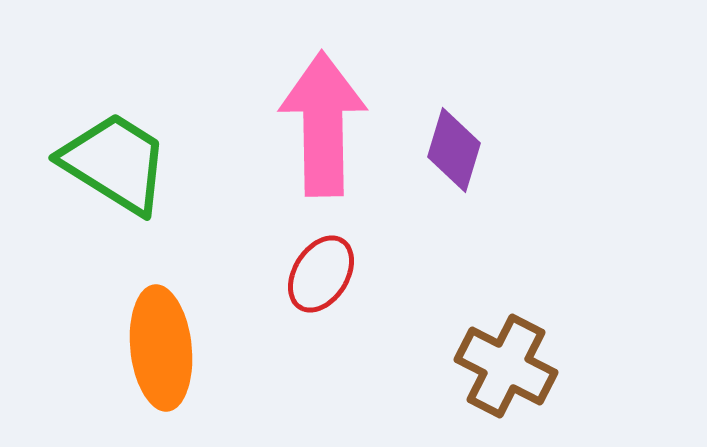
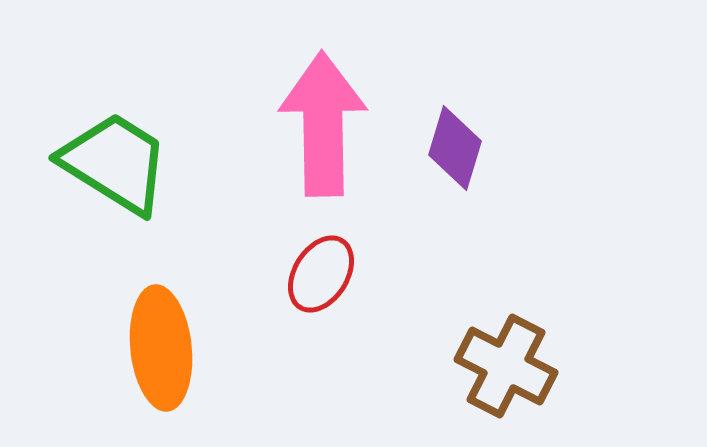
purple diamond: moved 1 px right, 2 px up
